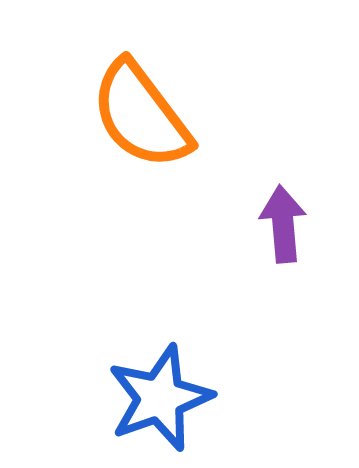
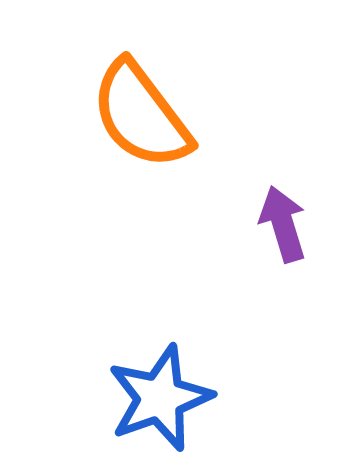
purple arrow: rotated 12 degrees counterclockwise
